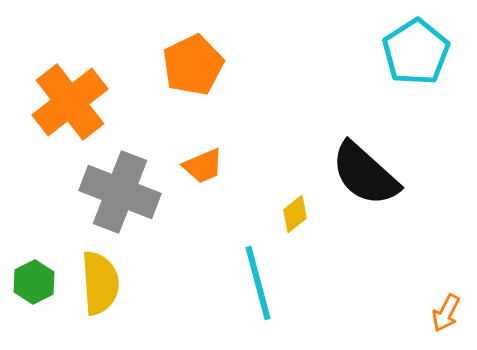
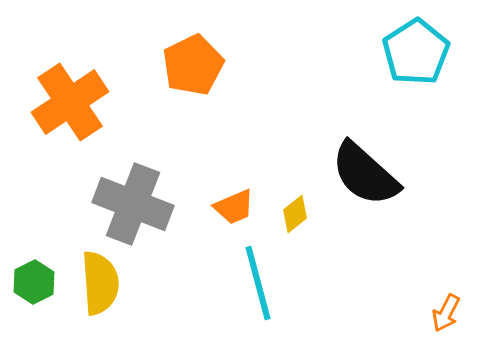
orange cross: rotated 4 degrees clockwise
orange trapezoid: moved 31 px right, 41 px down
gray cross: moved 13 px right, 12 px down
